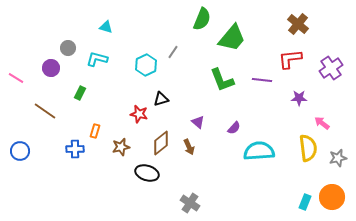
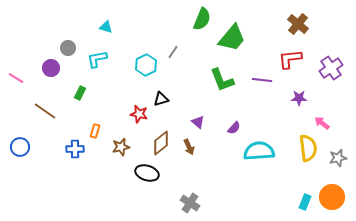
cyan L-shape: rotated 25 degrees counterclockwise
blue circle: moved 4 px up
